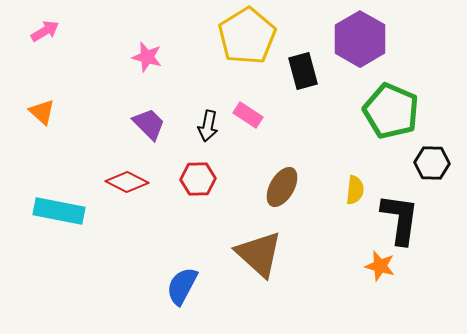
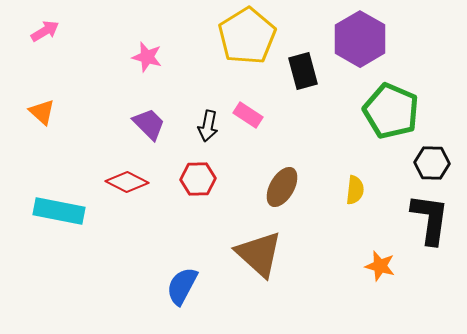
black L-shape: moved 30 px right
